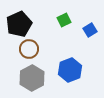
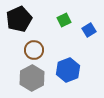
black pentagon: moved 5 px up
blue square: moved 1 px left
brown circle: moved 5 px right, 1 px down
blue hexagon: moved 2 px left
